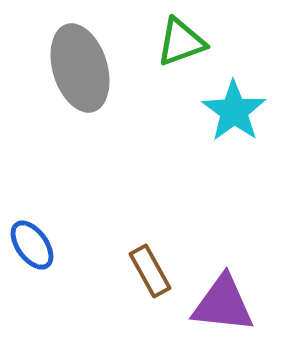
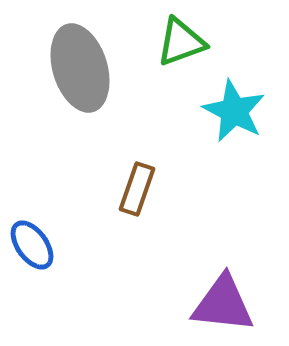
cyan star: rotated 8 degrees counterclockwise
brown rectangle: moved 13 px left, 82 px up; rotated 48 degrees clockwise
